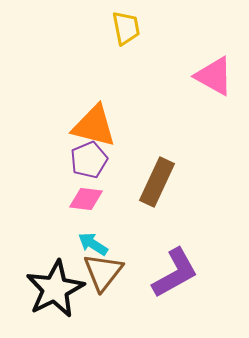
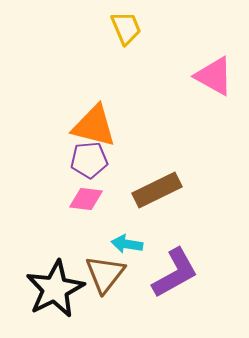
yellow trapezoid: rotated 12 degrees counterclockwise
purple pentagon: rotated 18 degrees clockwise
brown rectangle: moved 8 px down; rotated 39 degrees clockwise
cyan arrow: moved 34 px right; rotated 24 degrees counterclockwise
brown triangle: moved 2 px right, 2 px down
